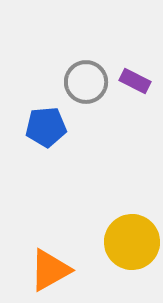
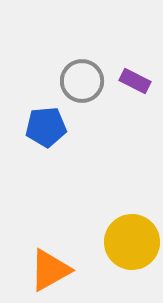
gray circle: moved 4 px left, 1 px up
